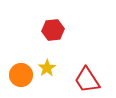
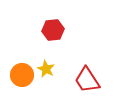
yellow star: moved 1 px left, 1 px down; rotated 12 degrees counterclockwise
orange circle: moved 1 px right
